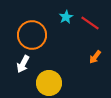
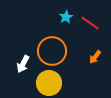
orange circle: moved 20 px right, 16 px down
